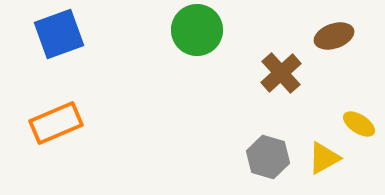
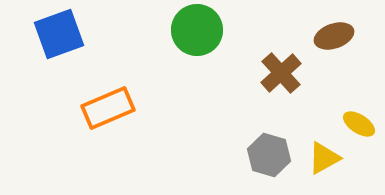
orange rectangle: moved 52 px right, 15 px up
gray hexagon: moved 1 px right, 2 px up
